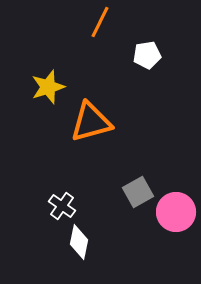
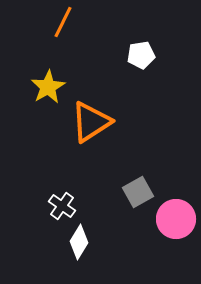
orange line: moved 37 px left
white pentagon: moved 6 px left
yellow star: rotated 12 degrees counterclockwise
orange triangle: rotated 18 degrees counterclockwise
pink circle: moved 7 px down
white diamond: rotated 20 degrees clockwise
